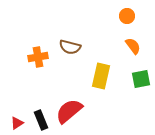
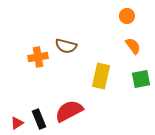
brown semicircle: moved 4 px left, 1 px up
red semicircle: rotated 12 degrees clockwise
black rectangle: moved 2 px left, 1 px up
